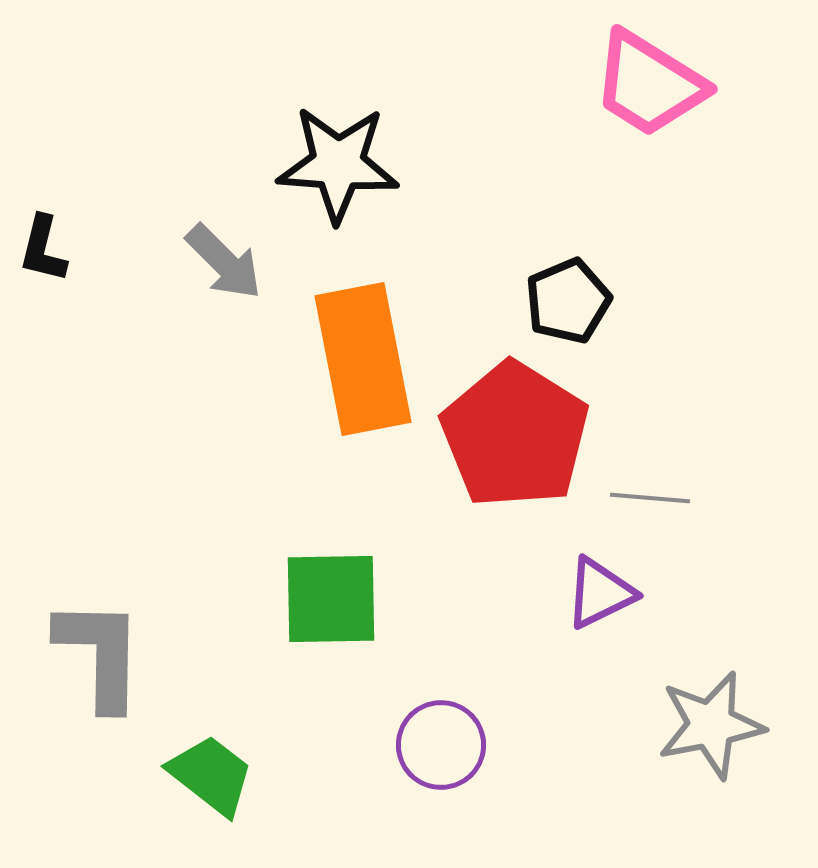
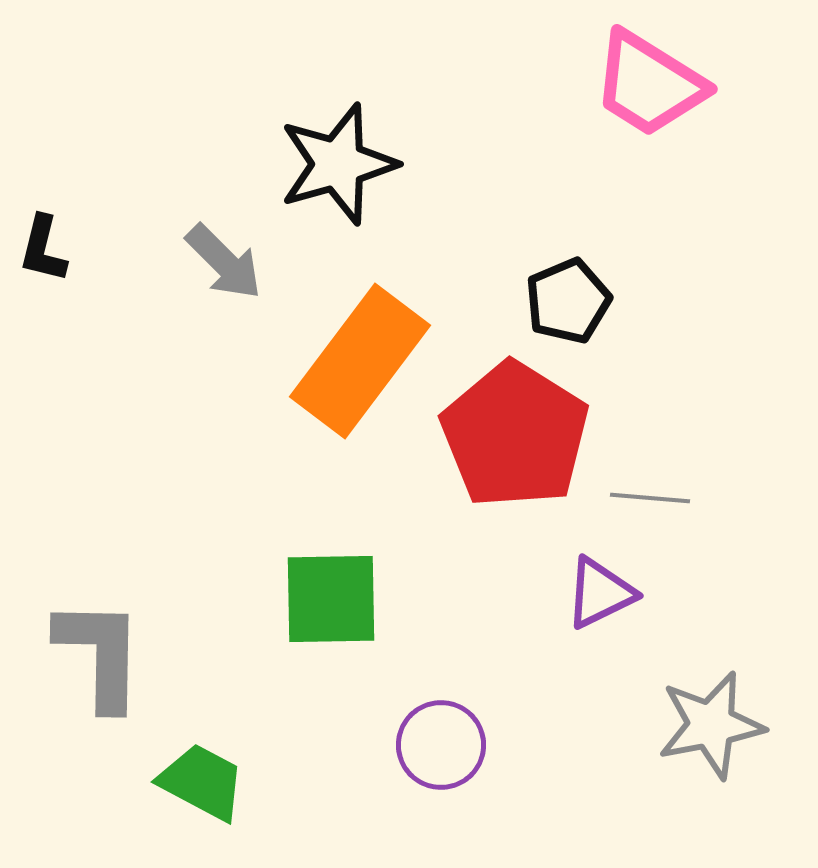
black star: rotated 20 degrees counterclockwise
orange rectangle: moved 3 px left, 2 px down; rotated 48 degrees clockwise
green trapezoid: moved 9 px left, 7 px down; rotated 10 degrees counterclockwise
